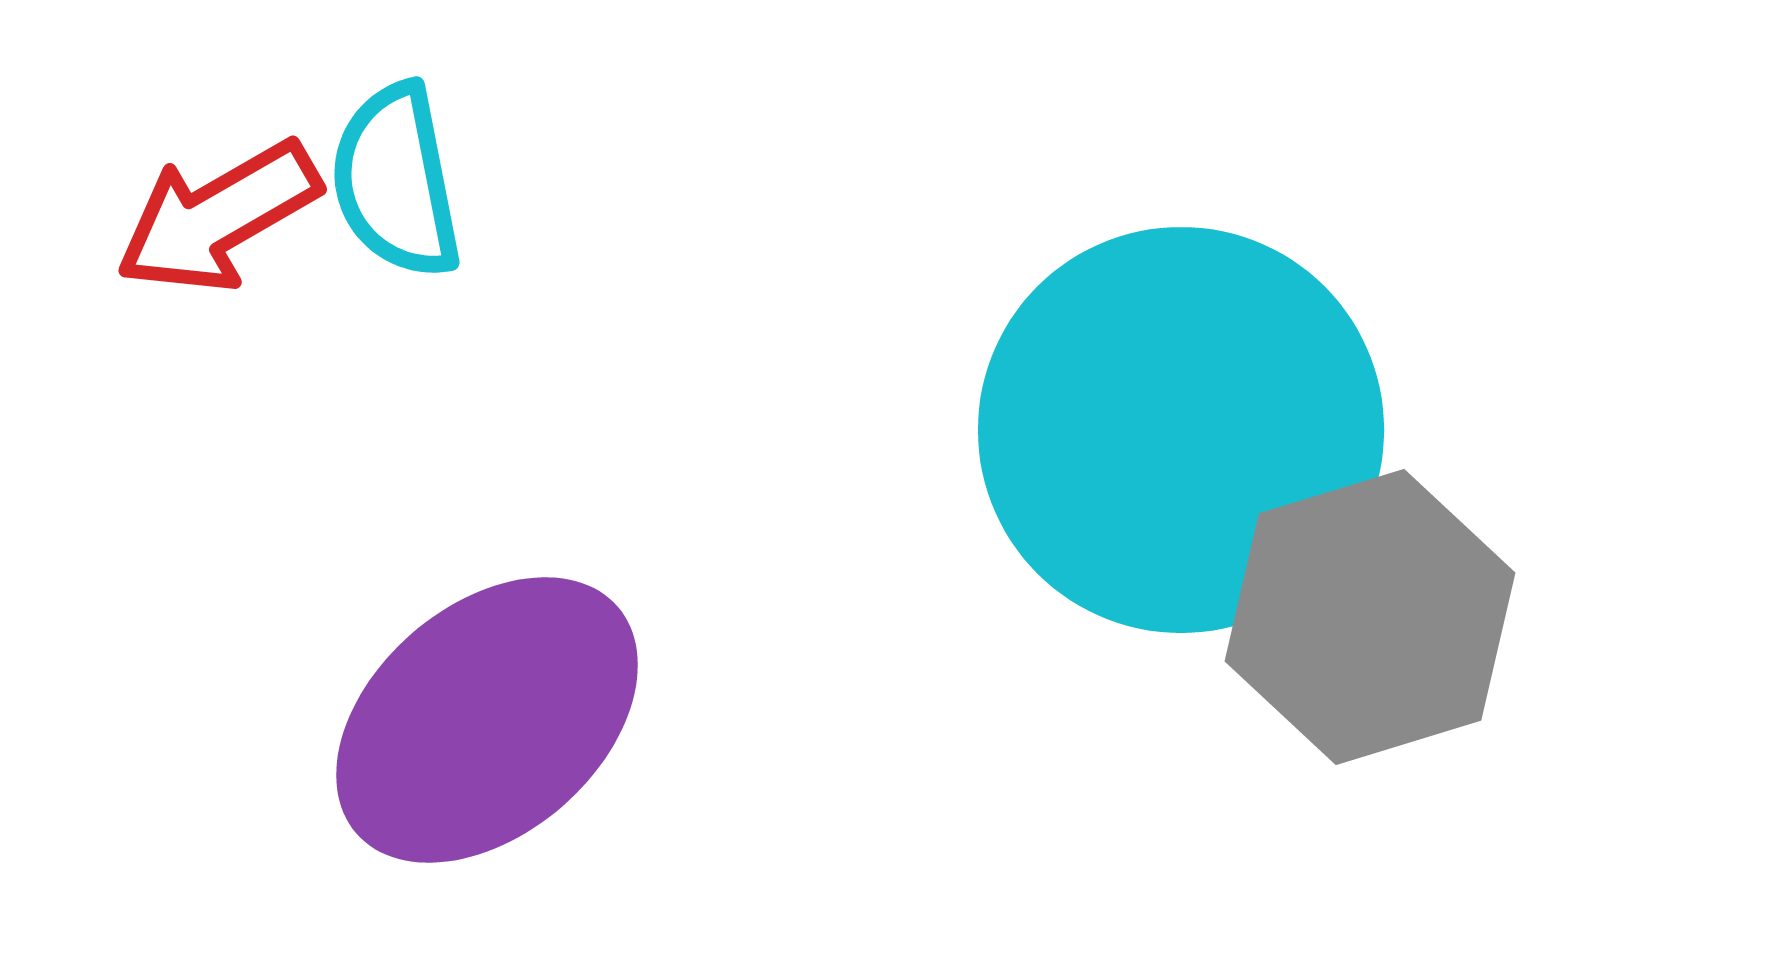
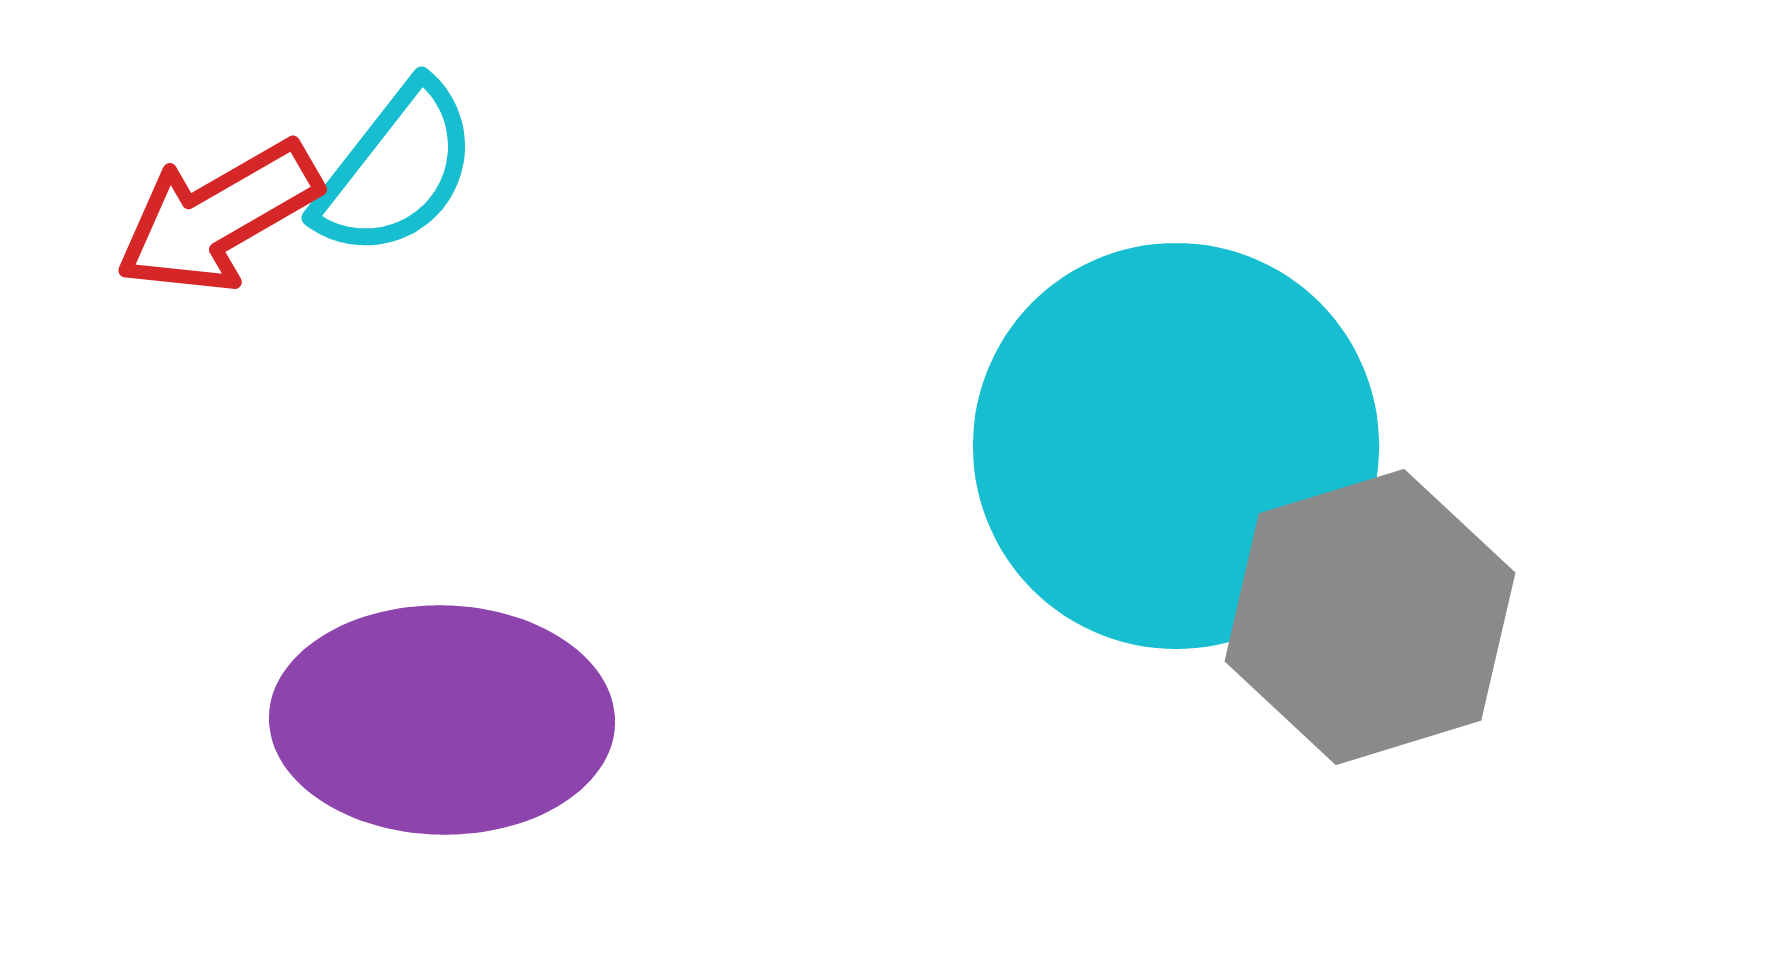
cyan semicircle: moved 11 px up; rotated 131 degrees counterclockwise
cyan circle: moved 5 px left, 16 px down
purple ellipse: moved 45 px left; rotated 42 degrees clockwise
